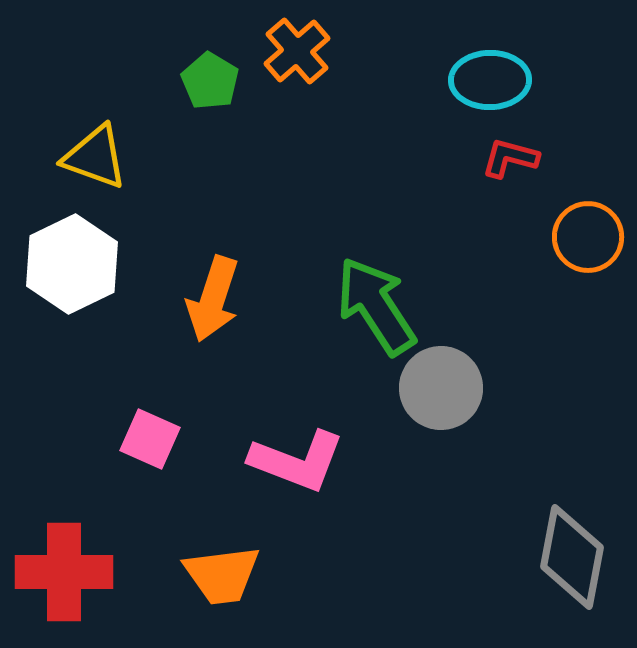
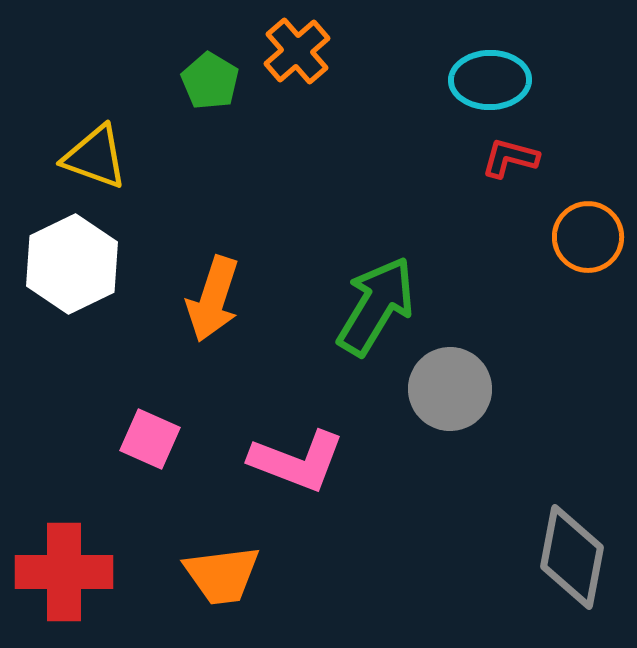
green arrow: rotated 64 degrees clockwise
gray circle: moved 9 px right, 1 px down
